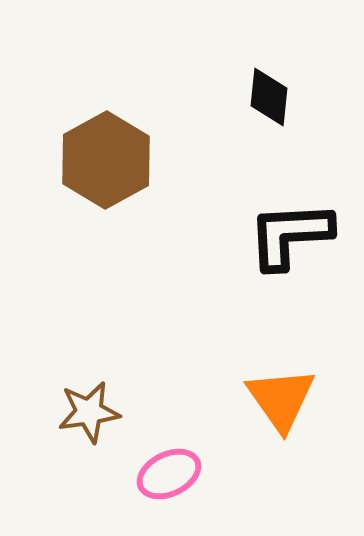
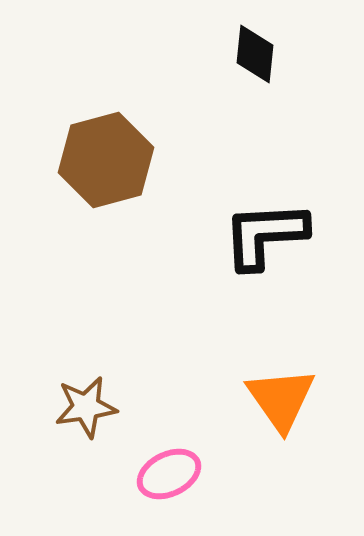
black diamond: moved 14 px left, 43 px up
brown hexagon: rotated 14 degrees clockwise
black L-shape: moved 25 px left
brown star: moved 3 px left, 5 px up
